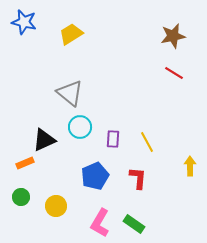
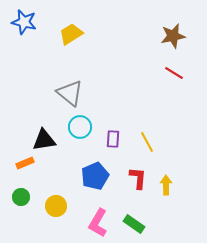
black triangle: rotated 15 degrees clockwise
yellow arrow: moved 24 px left, 19 px down
pink L-shape: moved 2 px left
